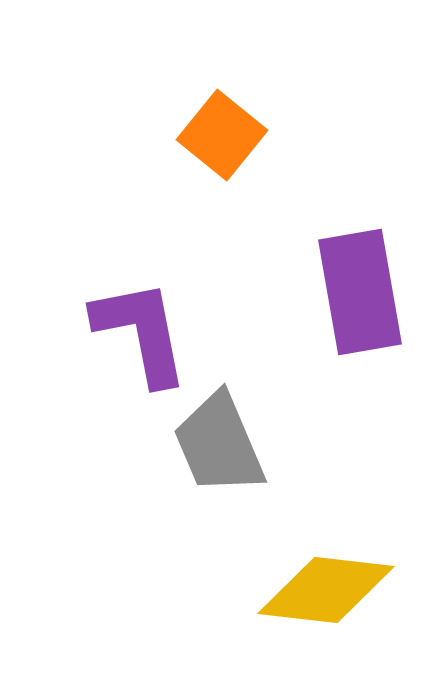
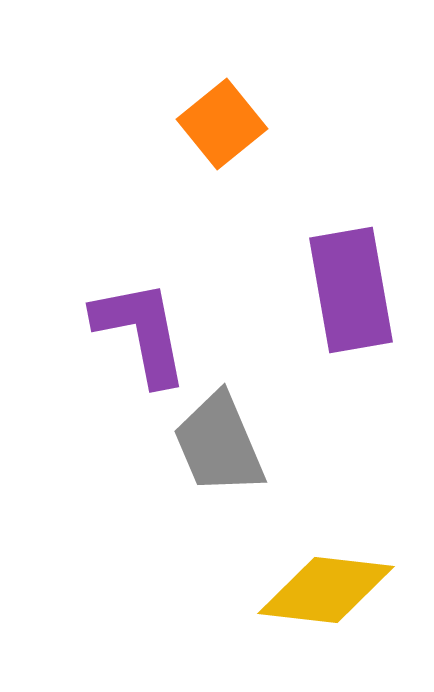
orange square: moved 11 px up; rotated 12 degrees clockwise
purple rectangle: moved 9 px left, 2 px up
